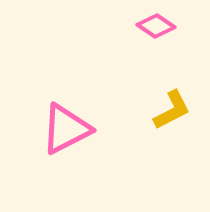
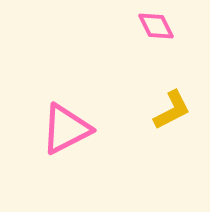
pink diamond: rotated 30 degrees clockwise
